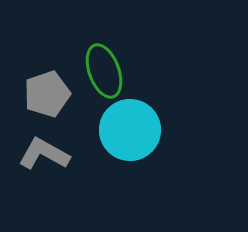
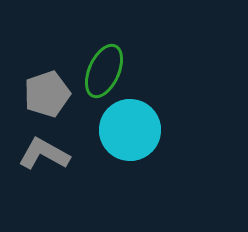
green ellipse: rotated 44 degrees clockwise
